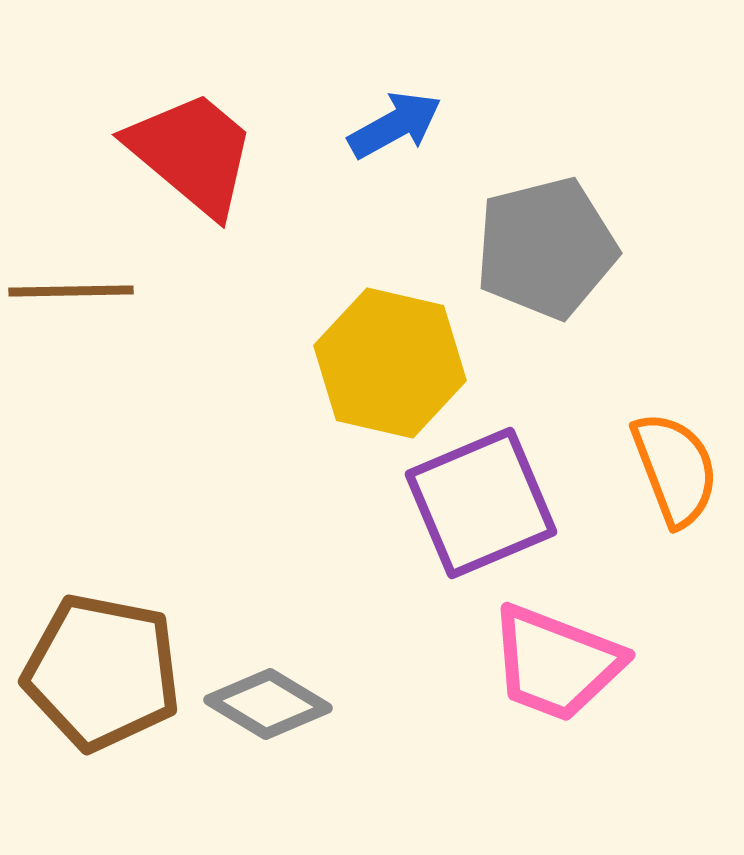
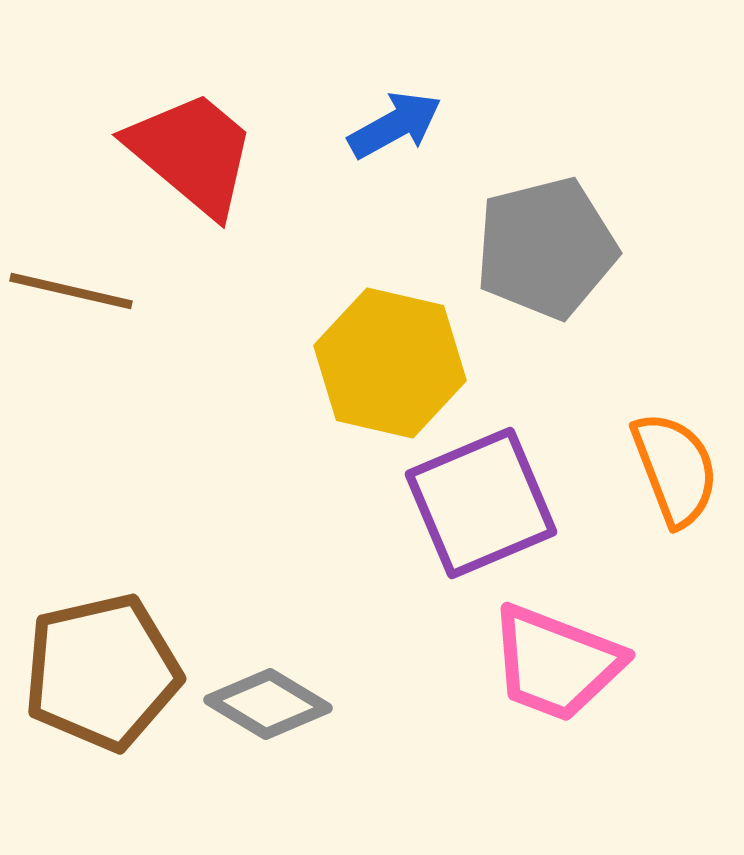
brown line: rotated 14 degrees clockwise
brown pentagon: rotated 24 degrees counterclockwise
